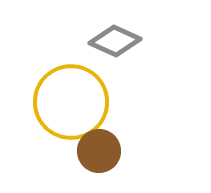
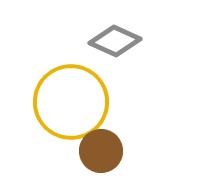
brown circle: moved 2 px right
